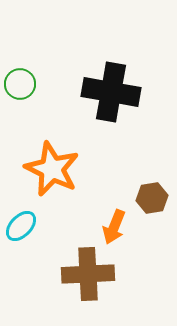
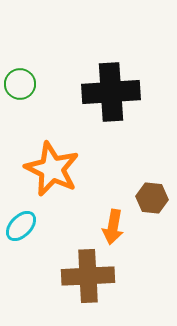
black cross: rotated 14 degrees counterclockwise
brown hexagon: rotated 16 degrees clockwise
orange arrow: moved 1 px left; rotated 12 degrees counterclockwise
brown cross: moved 2 px down
